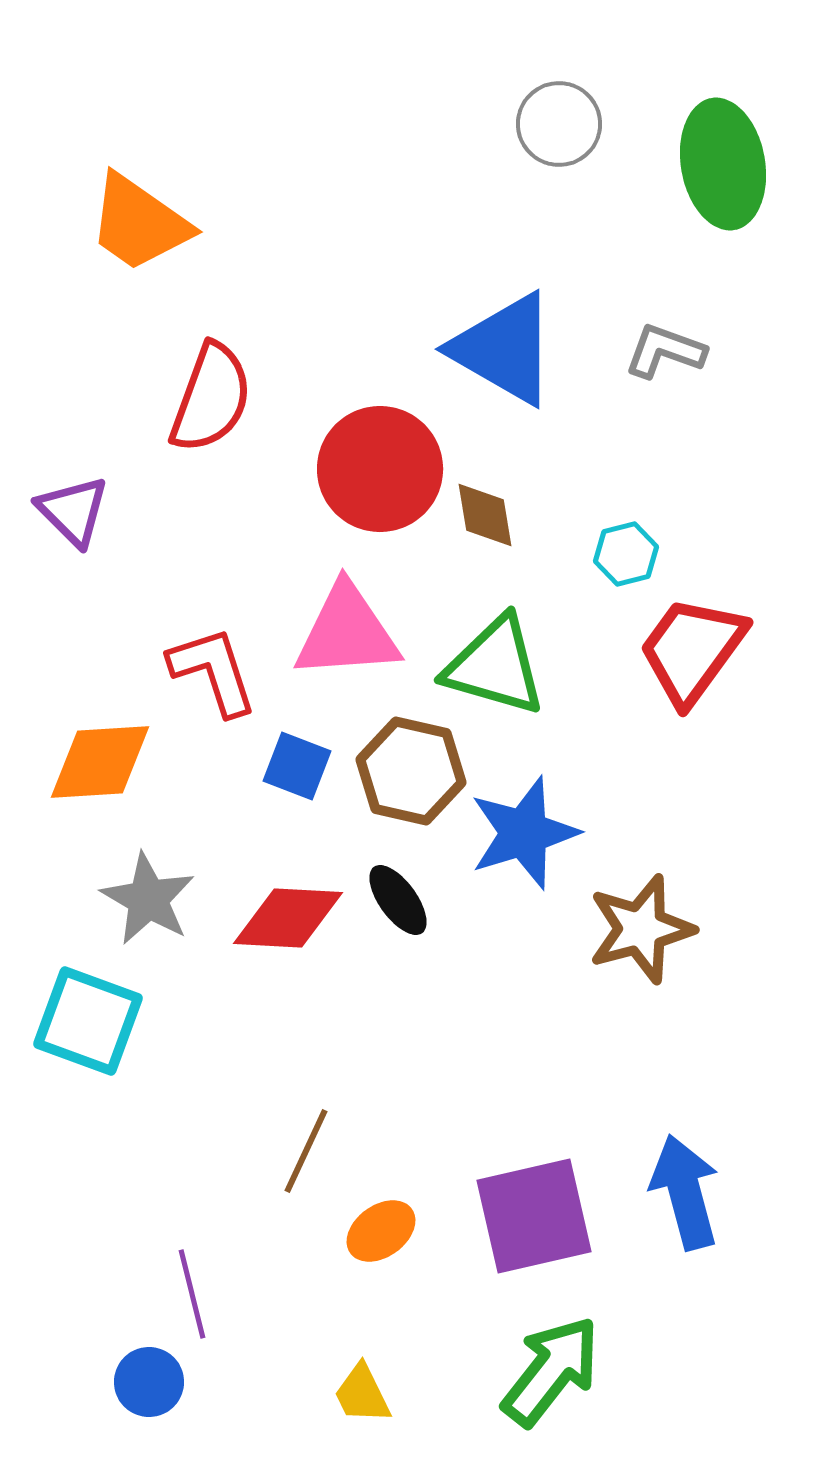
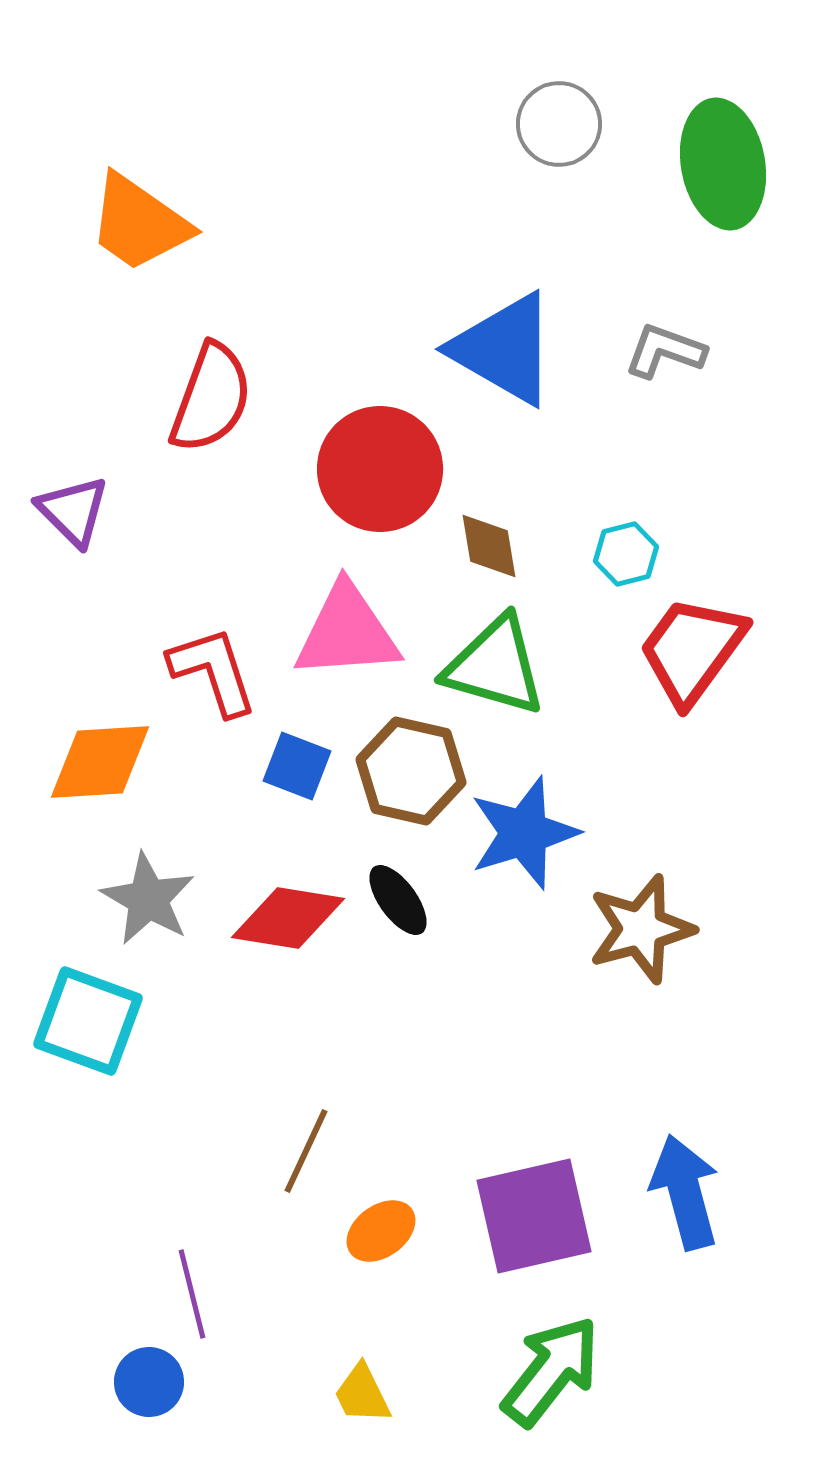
brown diamond: moved 4 px right, 31 px down
red diamond: rotated 6 degrees clockwise
